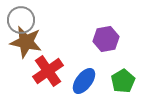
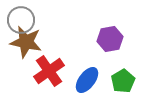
purple hexagon: moved 4 px right
red cross: moved 1 px right
blue ellipse: moved 3 px right, 1 px up
